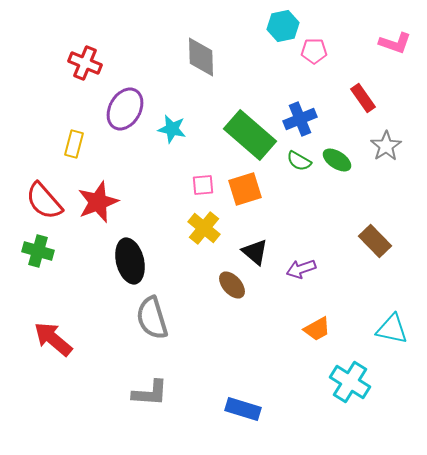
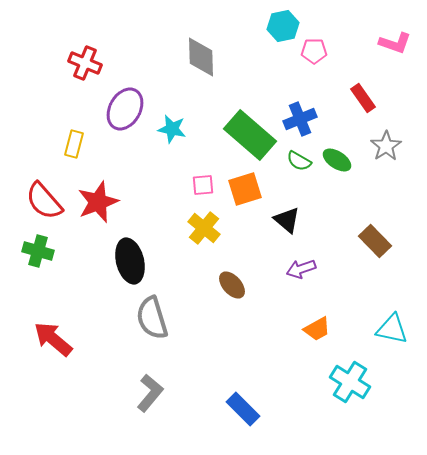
black triangle: moved 32 px right, 32 px up
gray L-shape: rotated 54 degrees counterclockwise
blue rectangle: rotated 28 degrees clockwise
